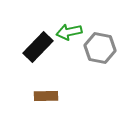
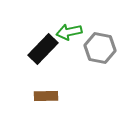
black rectangle: moved 5 px right, 2 px down
